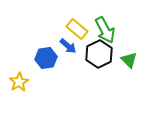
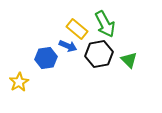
green arrow: moved 6 px up
blue arrow: rotated 18 degrees counterclockwise
black hexagon: rotated 16 degrees clockwise
